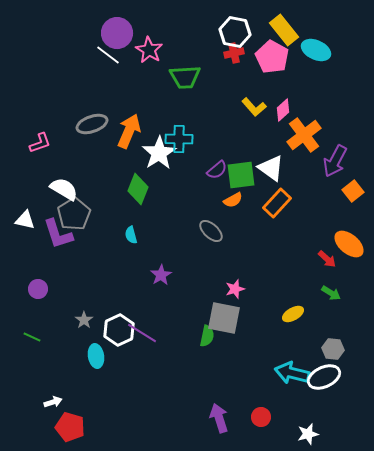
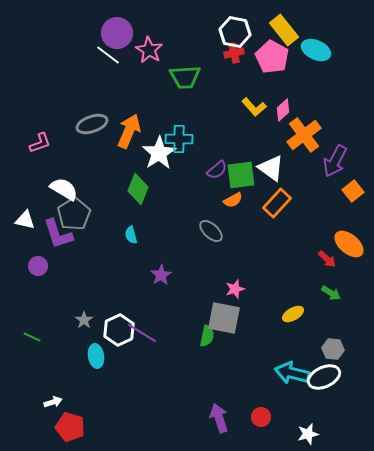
purple circle at (38, 289): moved 23 px up
